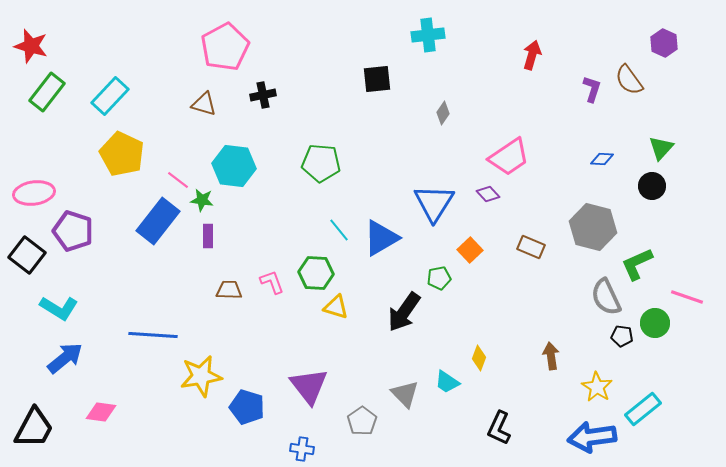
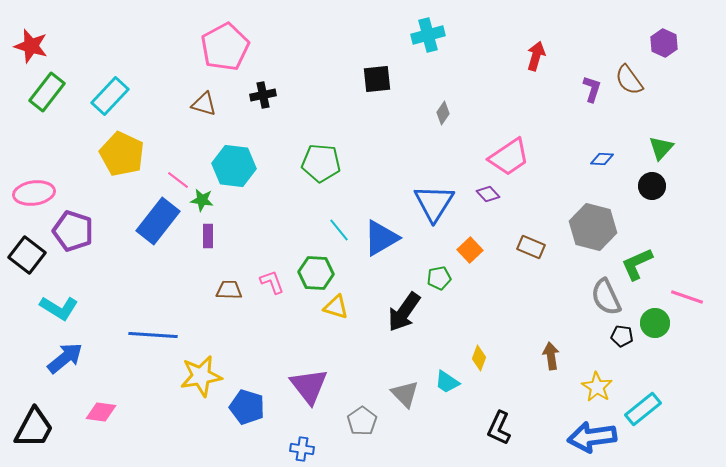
cyan cross at (428, 35): rotated 8 degrees counterclockwise
red arrow at (532, 55): moved 4 px right, 1 px down
